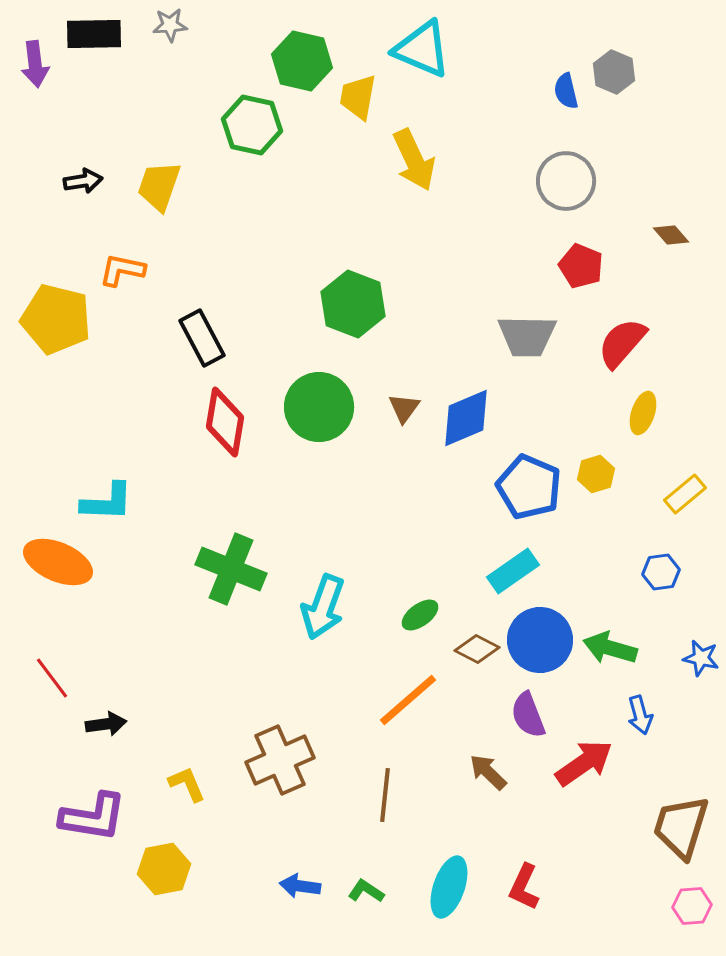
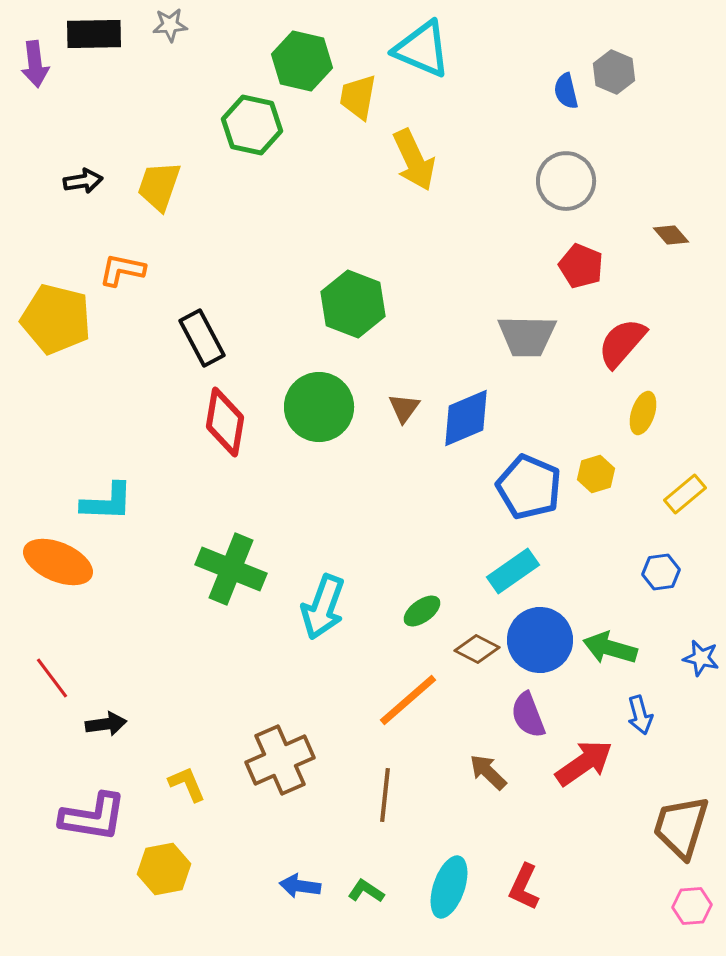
green ellipse at (420, 615): moved 2 px right, 4 px up
